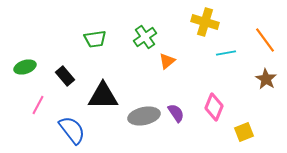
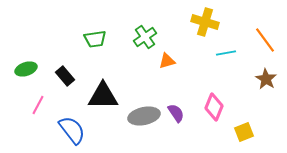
orange triangle: rotated 24 degrees clockwise
green ellipse: moved 1 px right, 2 px down
